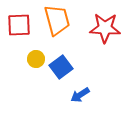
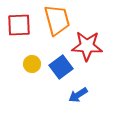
red star: moved 18 px left, 18 px down
yellow circle: moved 4 px left, 5 px down
blue arrow: moved 2 px left
